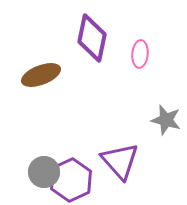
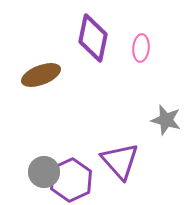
purple diamond: moved 1 px right
pink ellipse: moved 1 px right, 6 px up
